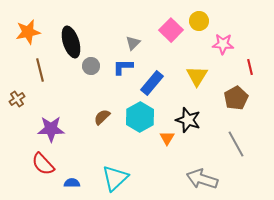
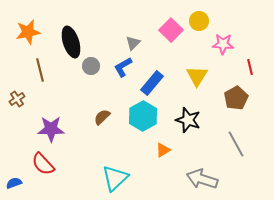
blue L-shape: rotated 30 degrees counterclockwise
cyan hexagon: moved 3 px right, 1 px up
orange triangle: moved 4 px left, 12 px down; rotated 28 degrees clockwise
blue semicircle: moved 58 px left; rotated 21 degrees counterclockwise
